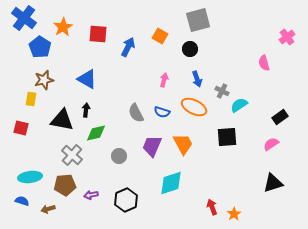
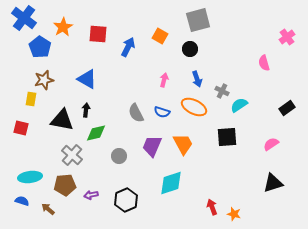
black rectangle at (280, 117): moved 7 px right, 9 px up
brown arrow at (48, 209): rotated 56 degrees clockwise
orange star at (234, 214): rotated 24 degrees counterclockwise
